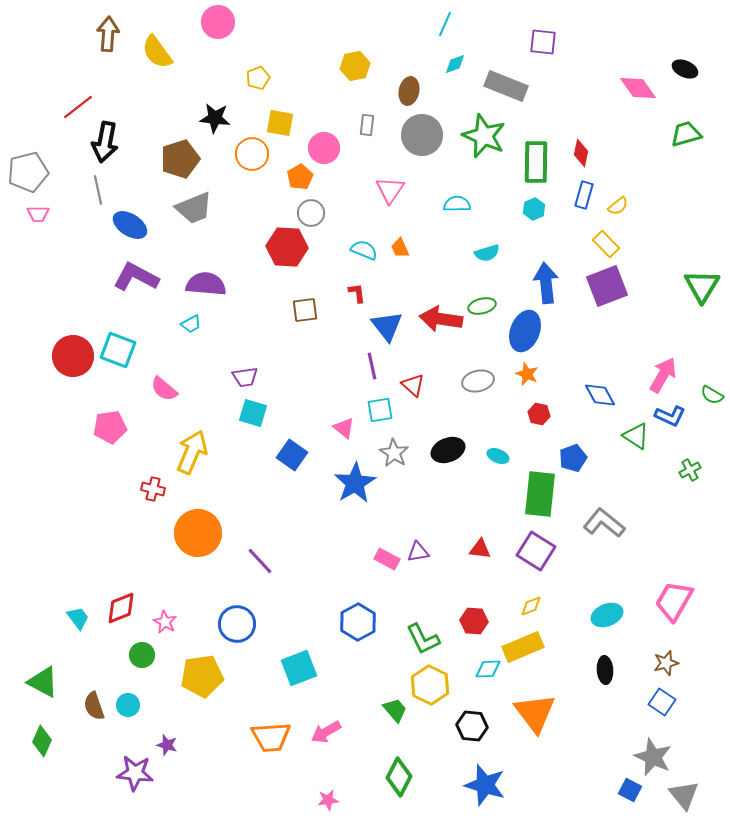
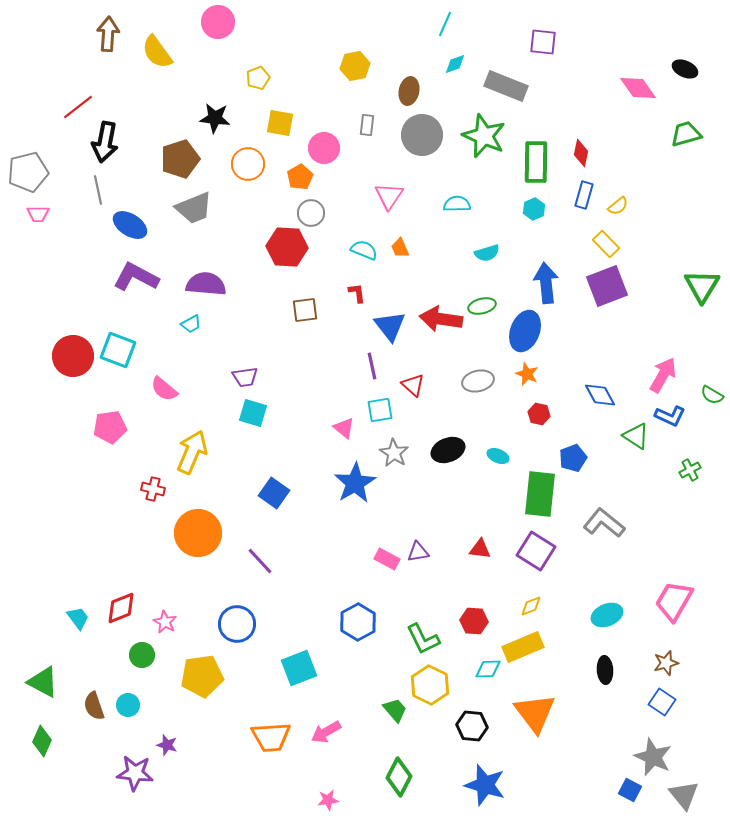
orange circle at (252, 154): moved 4 px left, 10 px down
pink triangle at (390, 190): moved 1 px left, 6 px down
blue triangle at (387, 326): moved 3 px right
blue square at (292, 455): moved 18 px left, 38 px down
